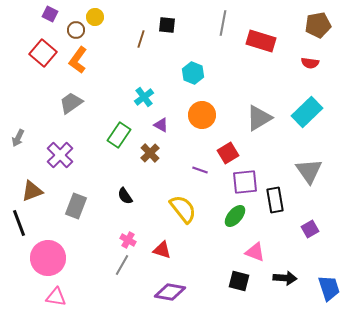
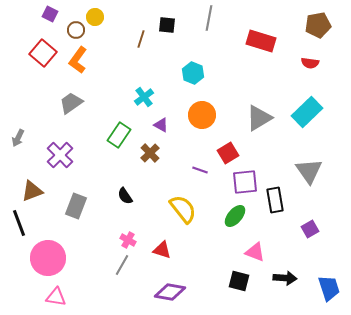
gray line at (223, 23): moved 14 px left, 5 px up
